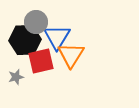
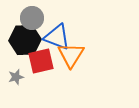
gray circle: moved 4 px left, 4 px up
blue triangle: rotated 40 degrees counterclockwise
